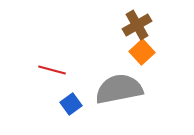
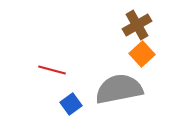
orange square: moved 2 px down
